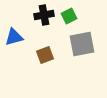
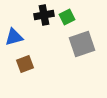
green square: moved 2 px left, 1 px down
gray square: rotated 8 degrees counterclockwise
brown square: moved 20 px left, 9 px down
